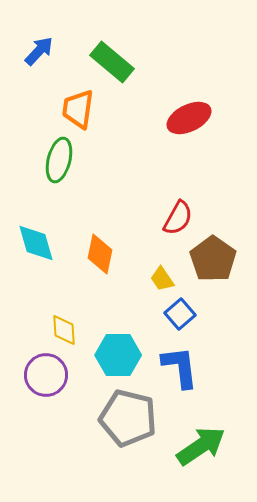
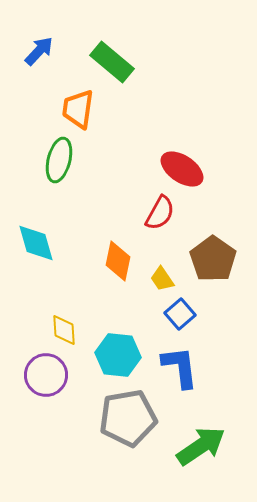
red ellipse: moved 7 px left, 51 px down; rotated 60 degrees clockwise
red semicircle: moved 18 px left, 5 px up
orange diamond: moved 18 px right, 7 px down
cyan hexagon: rotated 6 degrees clockwise
gray pentagon: rotated 24 degrees counterclockwise
